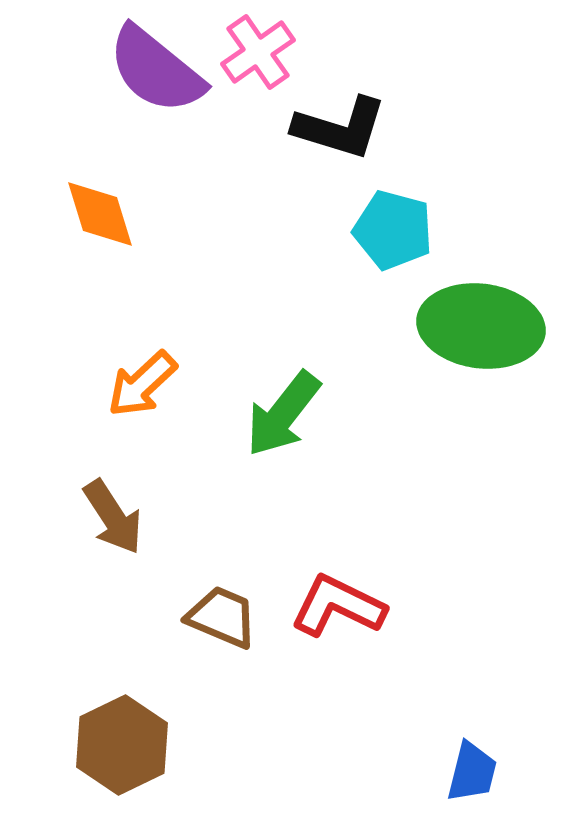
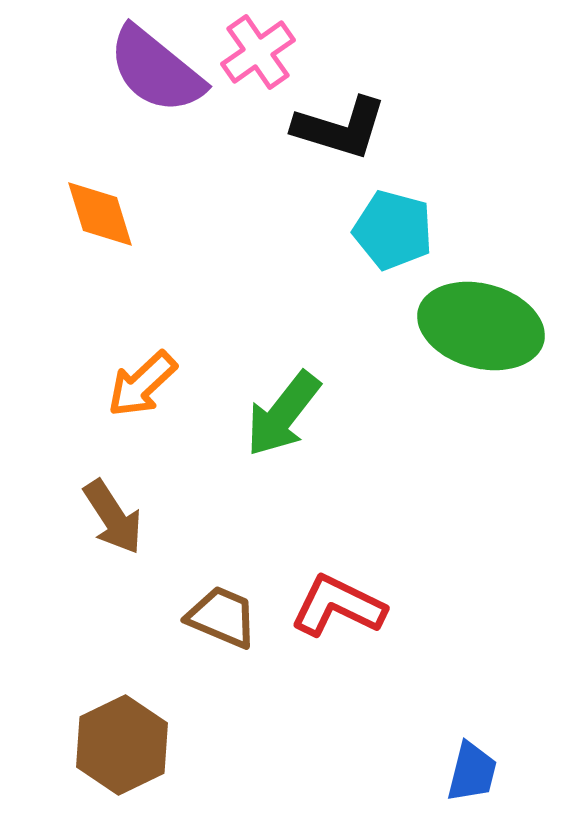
green ellipse: rotated 8 degrees clockwise
